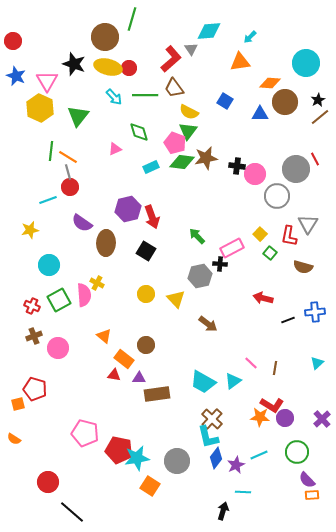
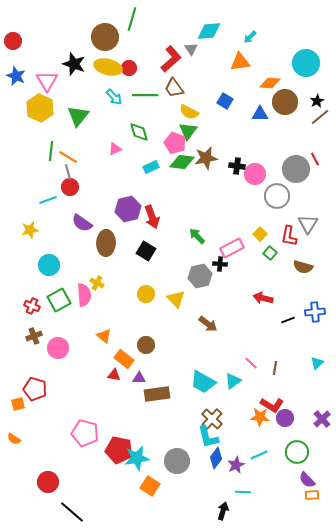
black star at (318, 100): moved 1 px left, 1 px down
